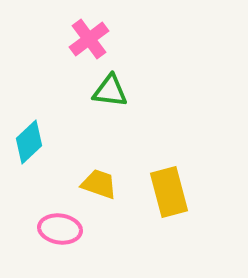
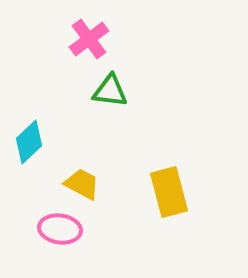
yellow trapezoid: moved 17 px left; rotated 9 degrees clockwise
